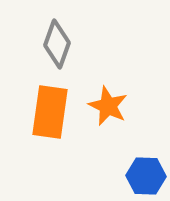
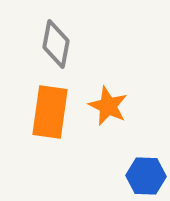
gray diamond: moved 1 px left; rotated 9 degrees counterclockwise
